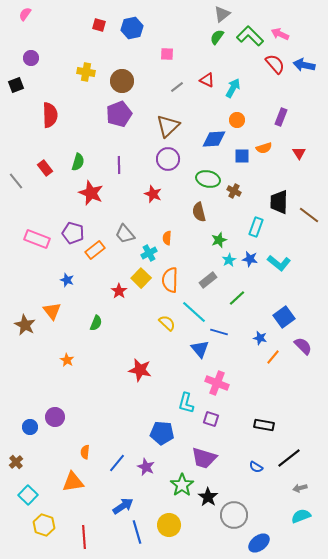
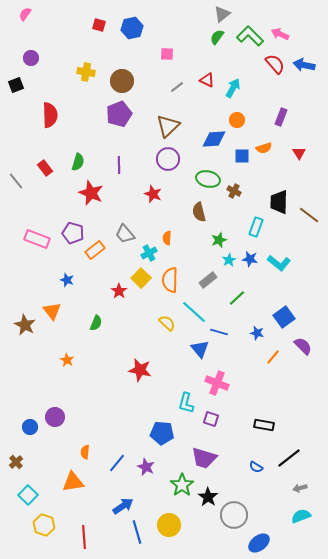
blue star at (260, 338): moved 3 px left, 5 px up
